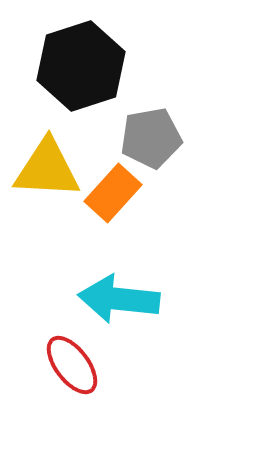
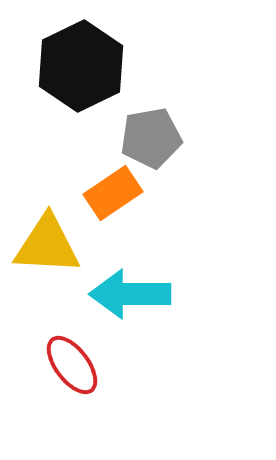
black hexagon: rotated 8 degrees counterclockwise
yellow triangle: moved 76 px down
orange rectangle: rotated 14 degrees clockwise
cyan arrow: moved 11 px right, 5 px up; rotated 6 degrees counterclockwise
